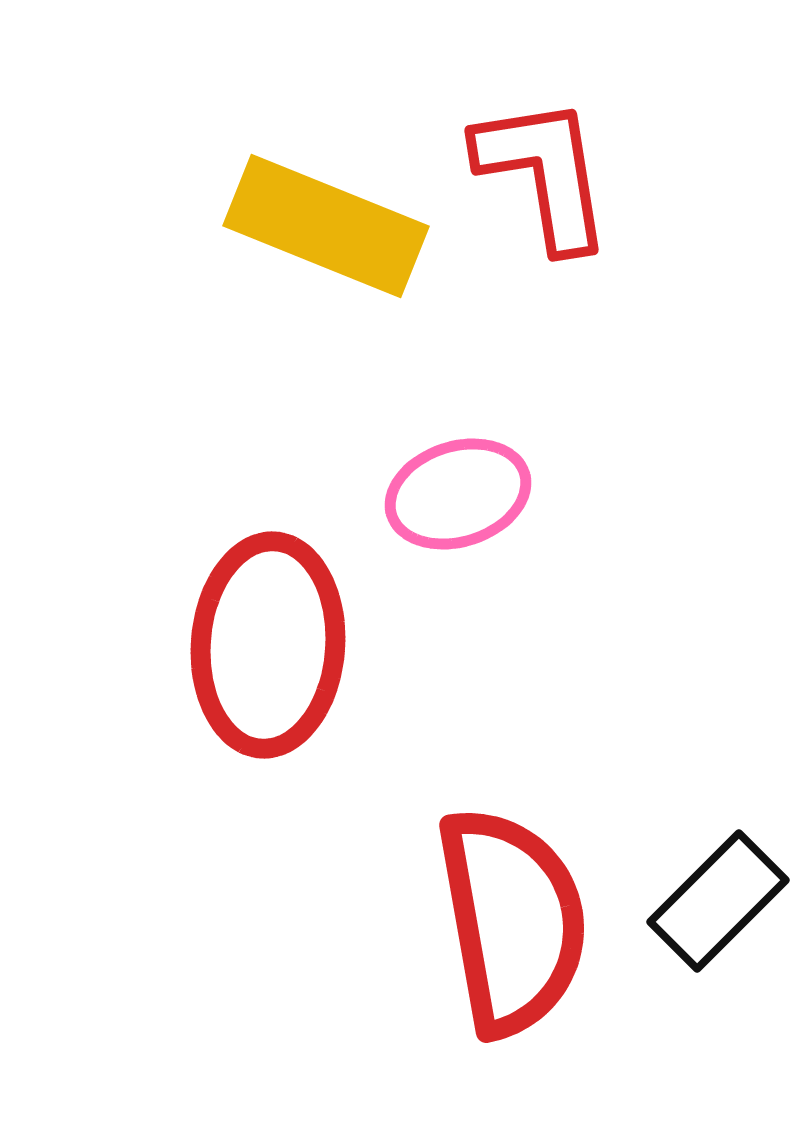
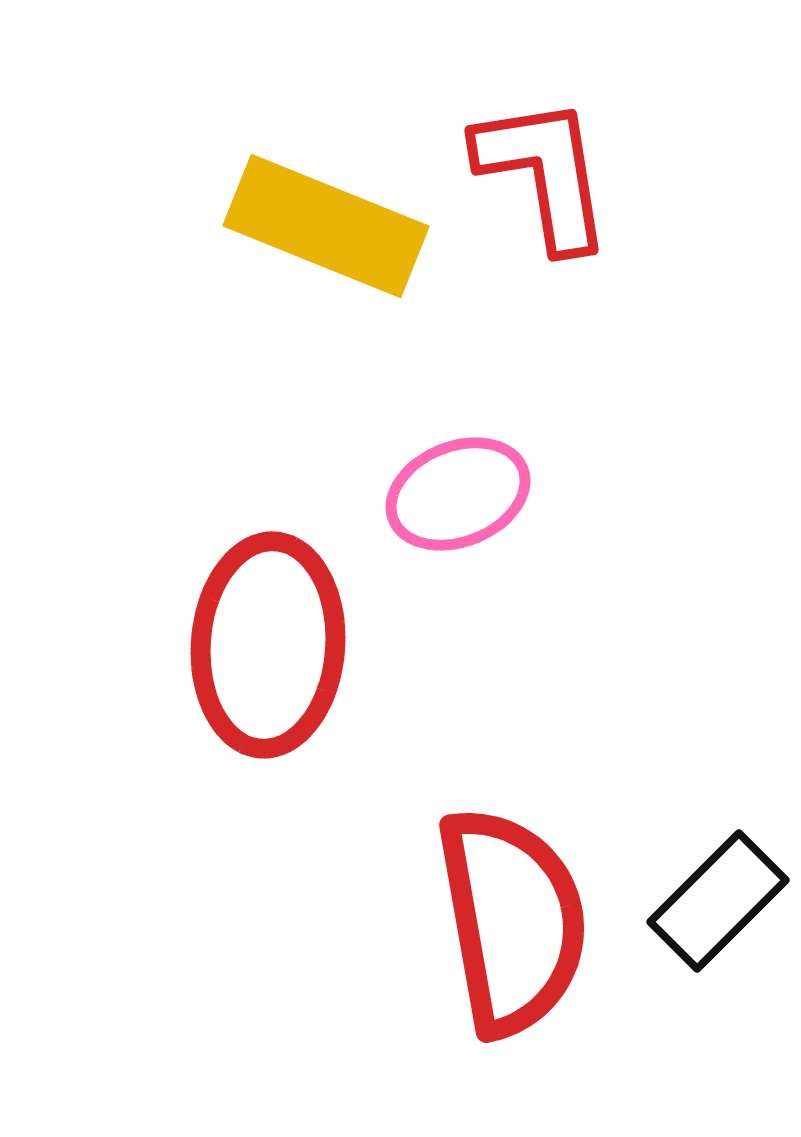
pink ellipse: rotated 4 degrees counterclockwise
